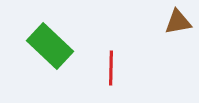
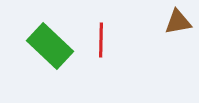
red line: moved 10 px left, 28 px up
